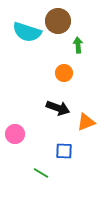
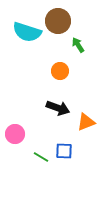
green arrow: rotated 28 degrees counterclockwise
orange circle: moved 4 px left, 2 px up
green line: moved 16 px up
